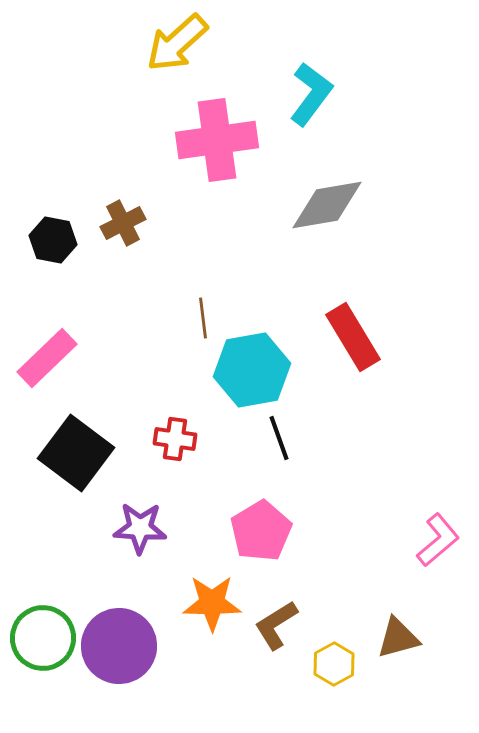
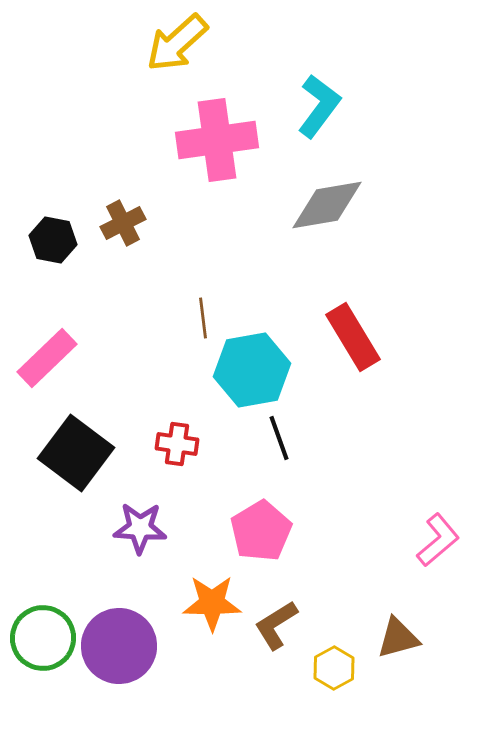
cyan L-shape: moved 8 px right, 12 px down
red cross: moved 2 px right, 5 px down
yellow hexagon: moved 4 px down
